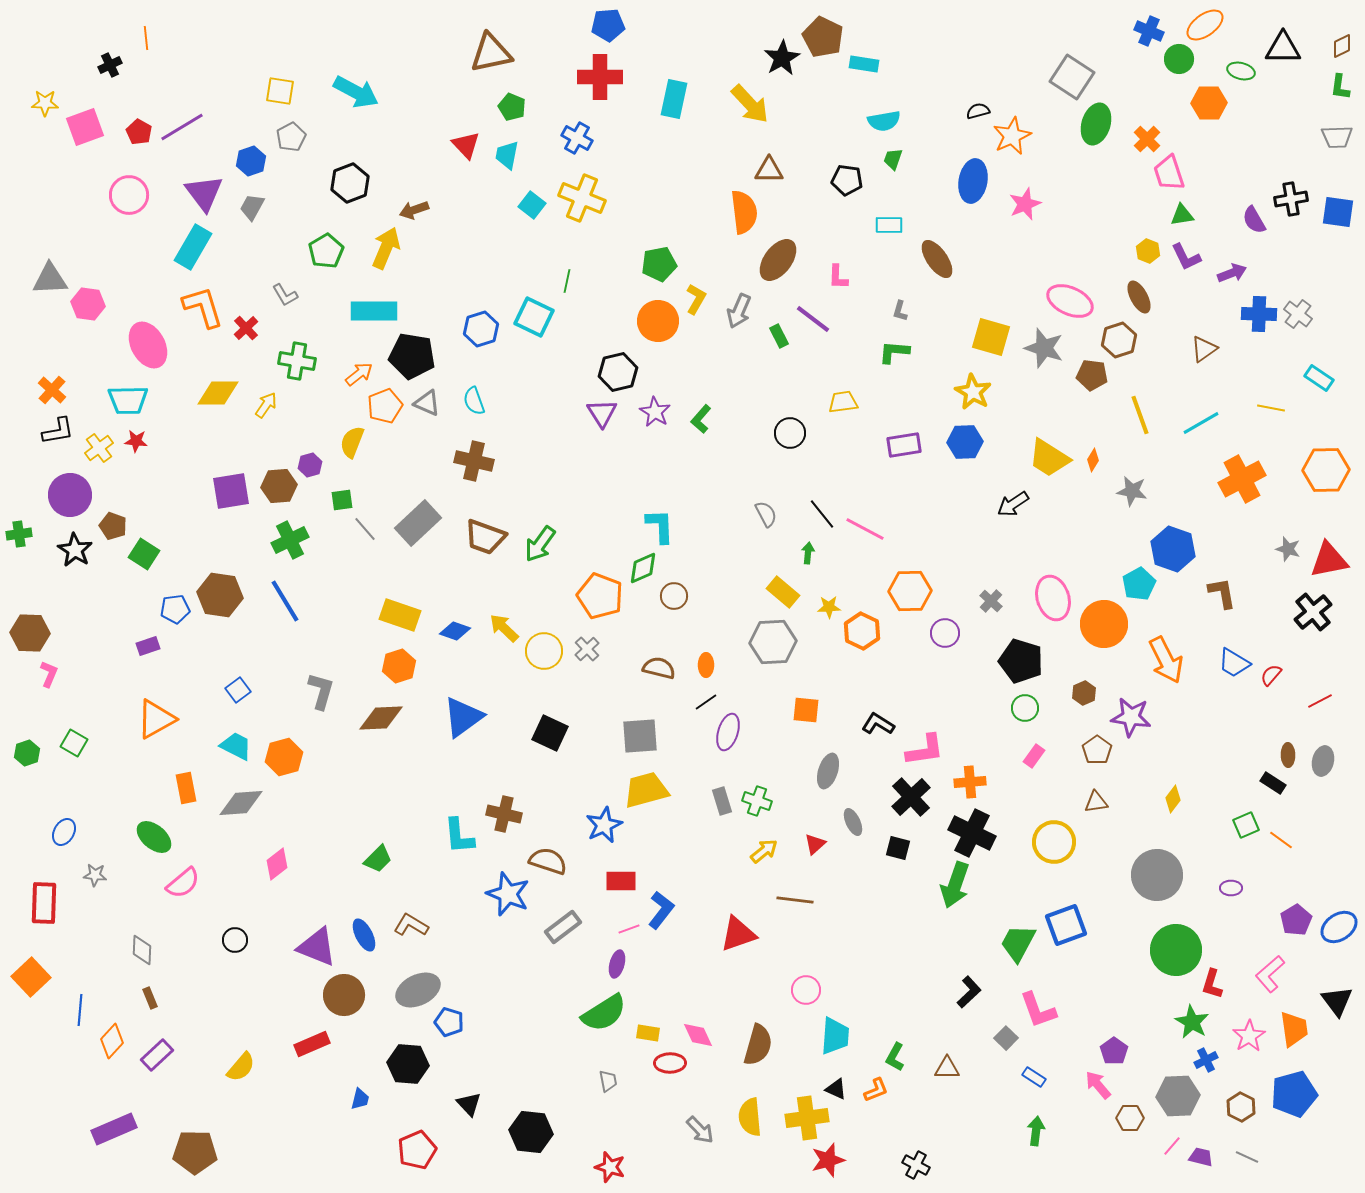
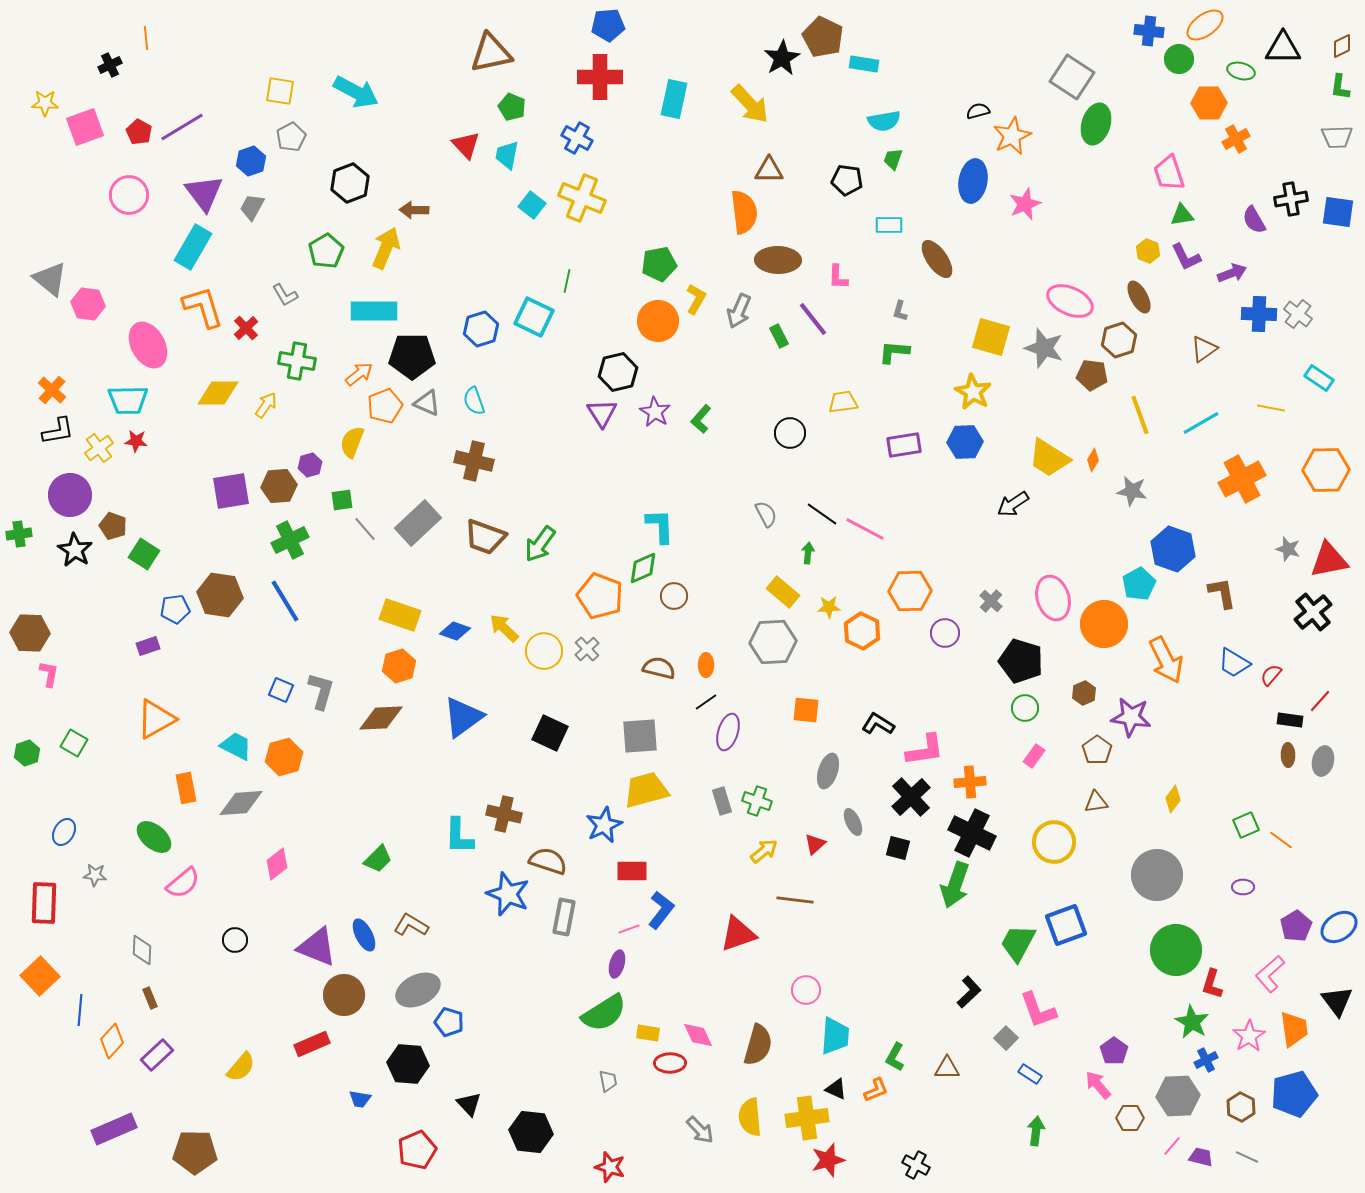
blue cross at (1149, 31): rotated 16 degrees counterclockwise
orange cross at (1147, 139): moved 89 px right; rotated 16 degrees clockwise
brown arrow at (414, 210): rotated 20 degrees clockwise
brown ellipse at (778, 260): rotated 54 degrees clockwise
gray triangle at (50, 279): rotated 42 degrees clockwise
purple line at (813, 319): rotated 15 degrees clockwise
black pentagon at (412, 356): rotated 9 degrees counterclockwise
black line at (822, 514): rotated 16 degrees counterclockwise
pink L-shape at (49, 674): rotated 12 degrees counterclockwise
blue square at (238, 690): moved 43 px right; rotated 30 degrees counterclockwise
red line at (1320, 701): rotated 20 degrees counterclockwise
black rectangle at (1273, 783): moved 17 px right, 63 px up; rotated 25 degrees counterclockwise
cyan L-shape at (459, 836): rotated 6 degrees clockwise
red rectangle at (621, 881): moved 11 px right, 10 px up
purple ellipse at (1231, 888): moved 12 px right, 1 px up
purple pentagon at (1296, 920): moved 6 px down
gray rectangle at (563, 927): moved 1 px right, 10 px up; rotated 42 degrees counterclockwise
orange square at (31, 977): moved 9 px right, 1 px up
blue rectangle at (1034, 1077): moved 4 px left, 3 px up
blue trapezoid at (360, 1099): rotated 85 degrees clockwise
